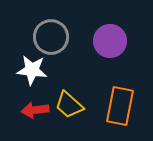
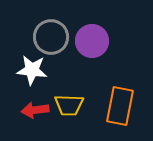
purple circle: moved 18 px left
yellow trapezoid: rotated 40 degrees counterclockwise
